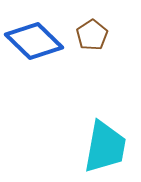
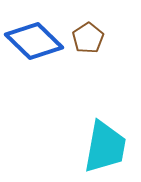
brown pentagon: moved 4 px left, 3 px down
